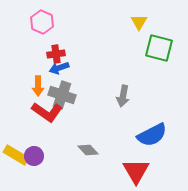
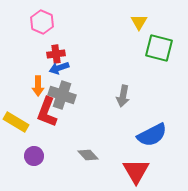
red L-shape: rotated 76 degrees clockwise
gray diamond: moved 5 px down
yellow rectangle: moved 33 px up
